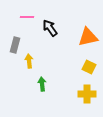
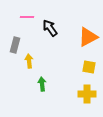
orange triangle: rotated 15 degrees counterclockwise
yellow square: rotated 16 degrees counterclockwise
